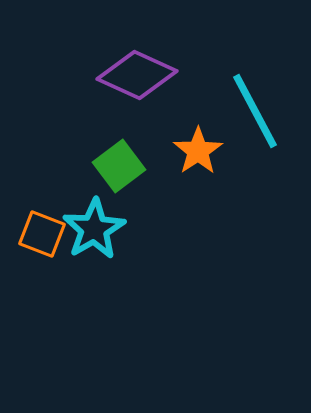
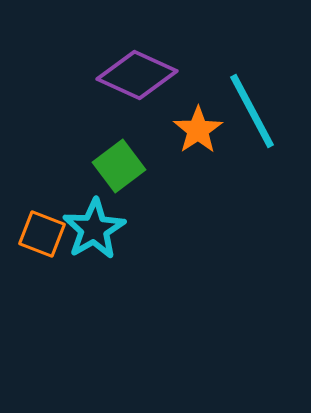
cyan line: moved 3 px left
orange star: moved 21 px up
